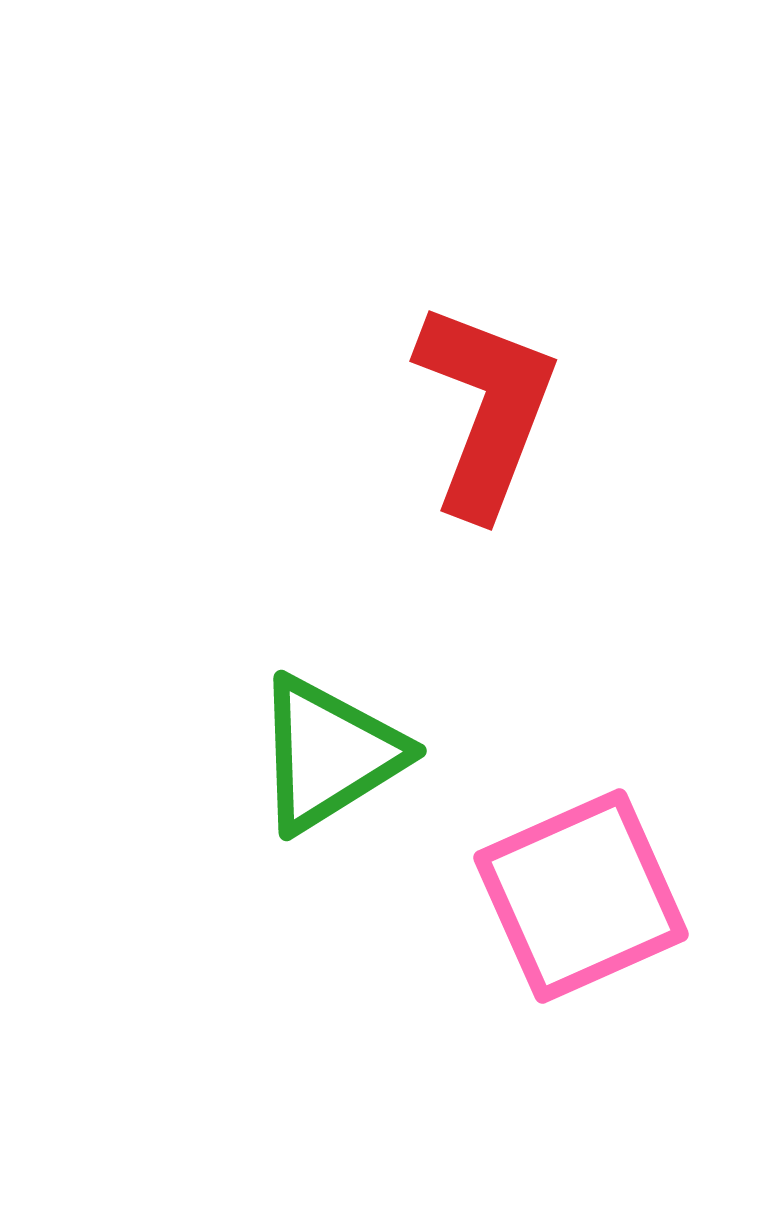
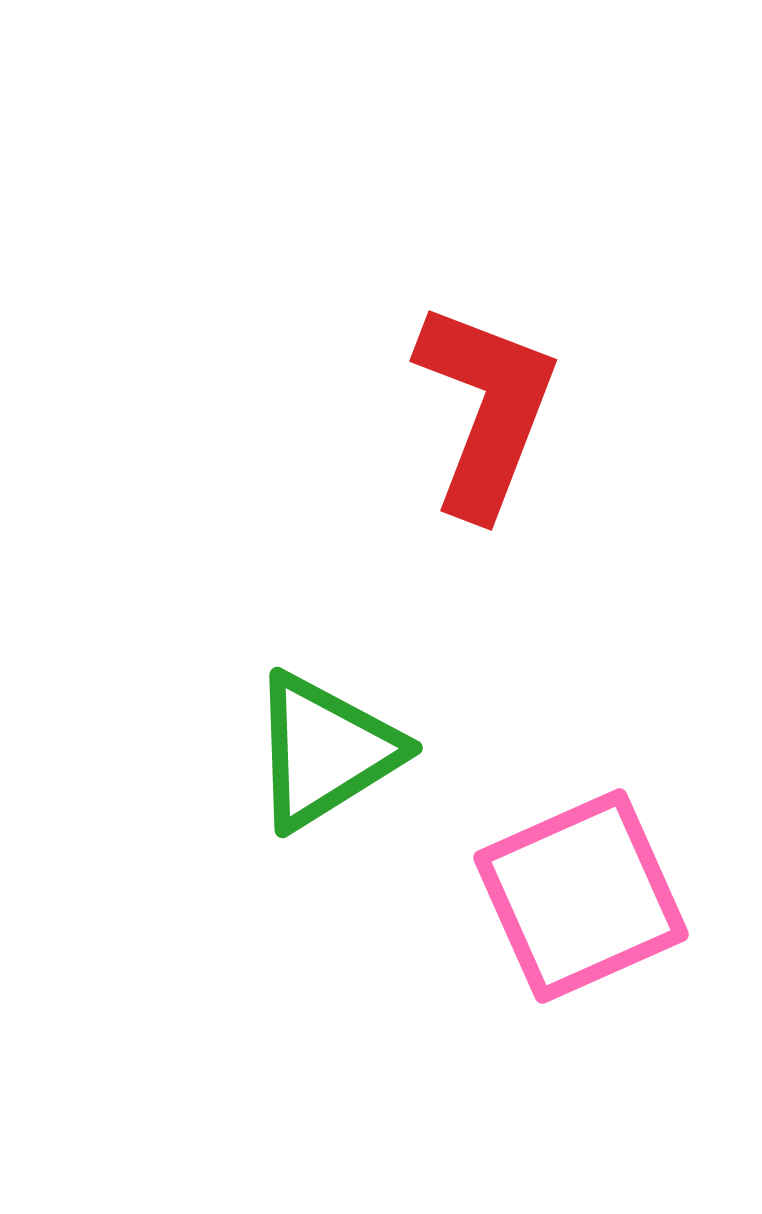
green triangle: moved 4 px left, 3 px up
